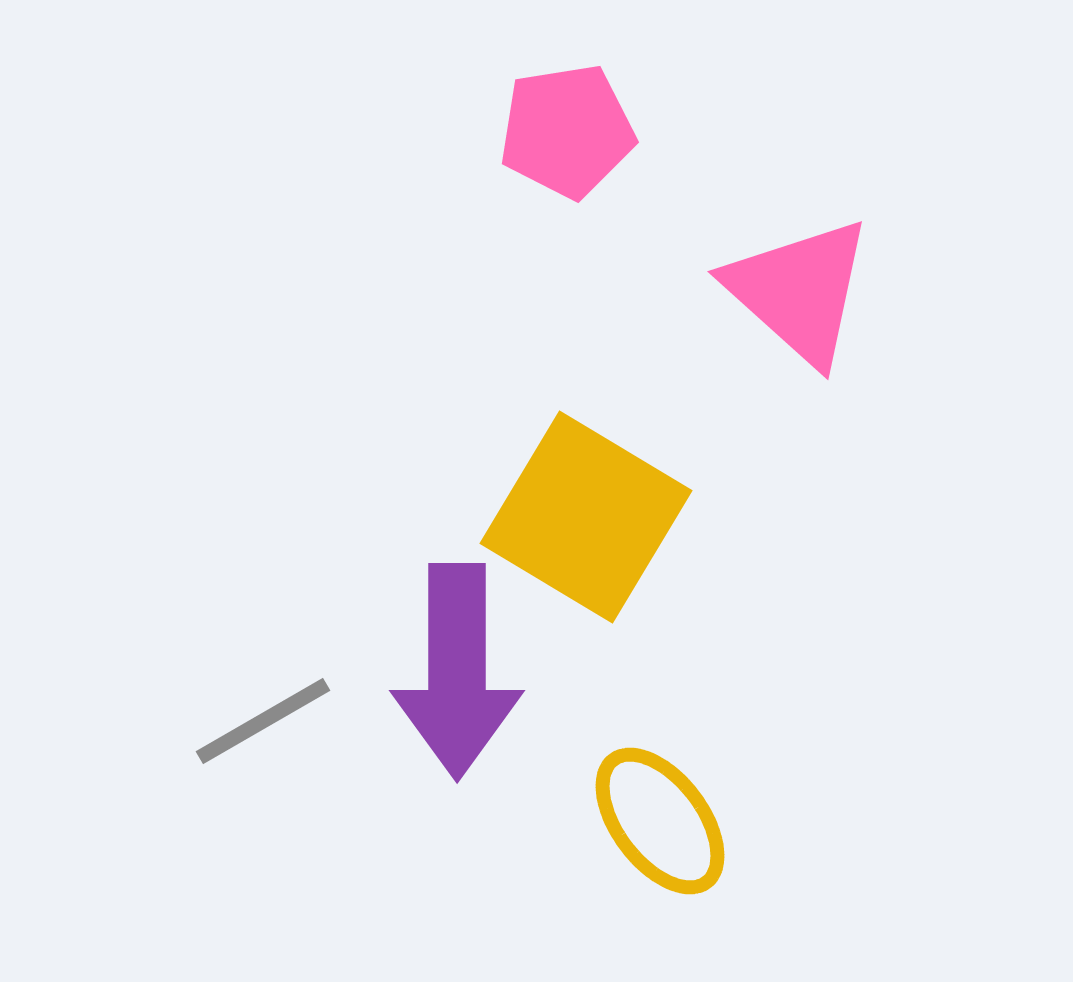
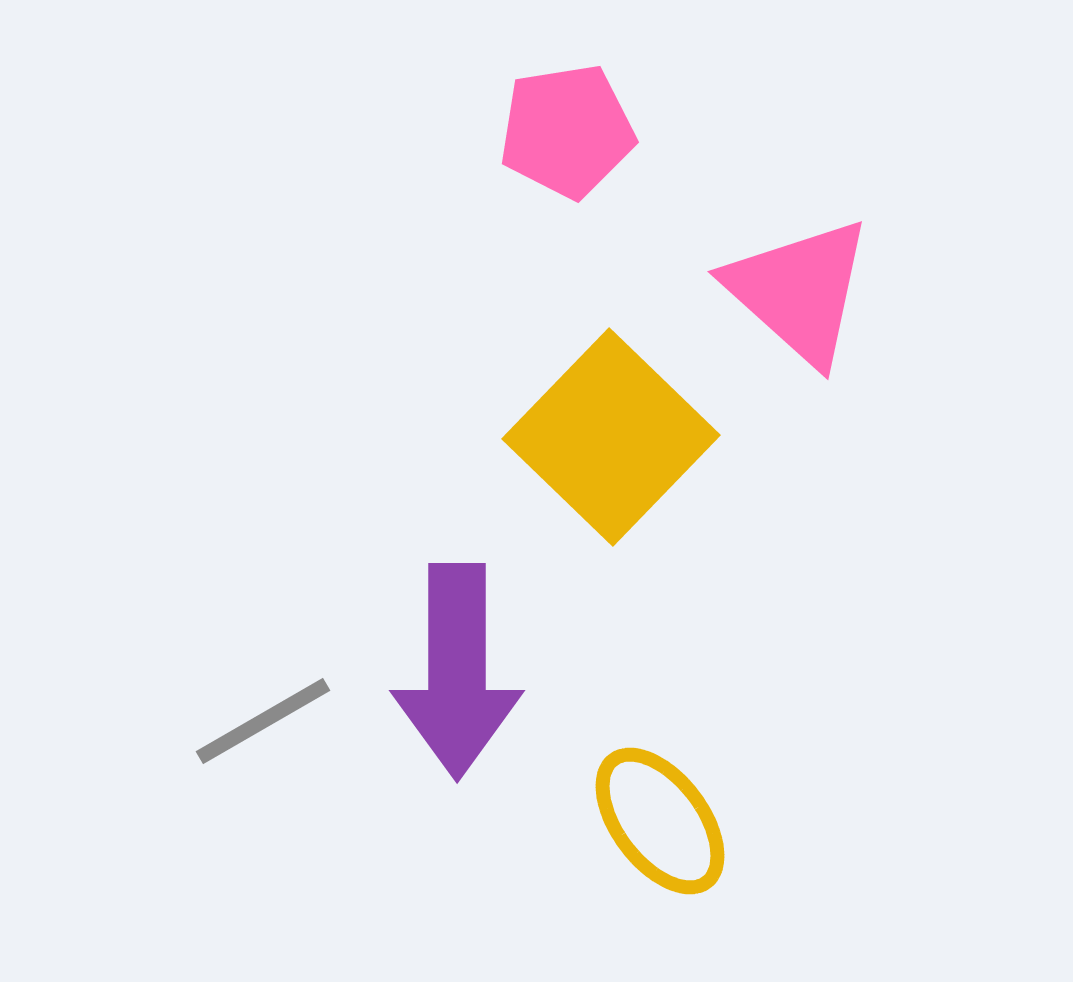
yellow square: moved 25 px right, 80 px up; rotated 13 degrees clockwise
